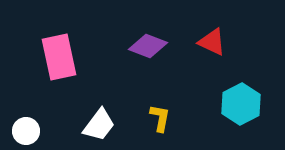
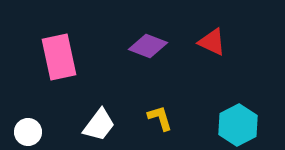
cyan hexagon: moved 3 px left, 21 px down
yellow L-shape: rotated 28 degrees counterclockwise
white circle: moved 2 px right, 1 px down
